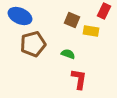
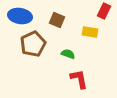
blue ellipse: rotated 15 degrees counterclockwise
brown square: moved 15 px left
yellow rectangle: moved 1 px left, 1 px down
brown pentagon: rotated 10 degrees counterclockwise
red L-shape: rotated 20 degrees counterclockwise
